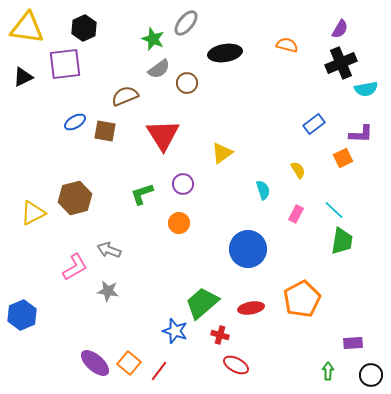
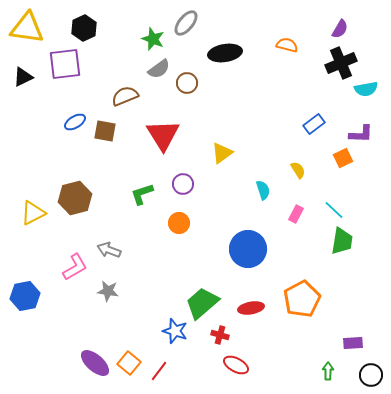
blue hexagon at (22, 315): moved 3 px right, 19 px up; rotated 12 degrees clockwise
